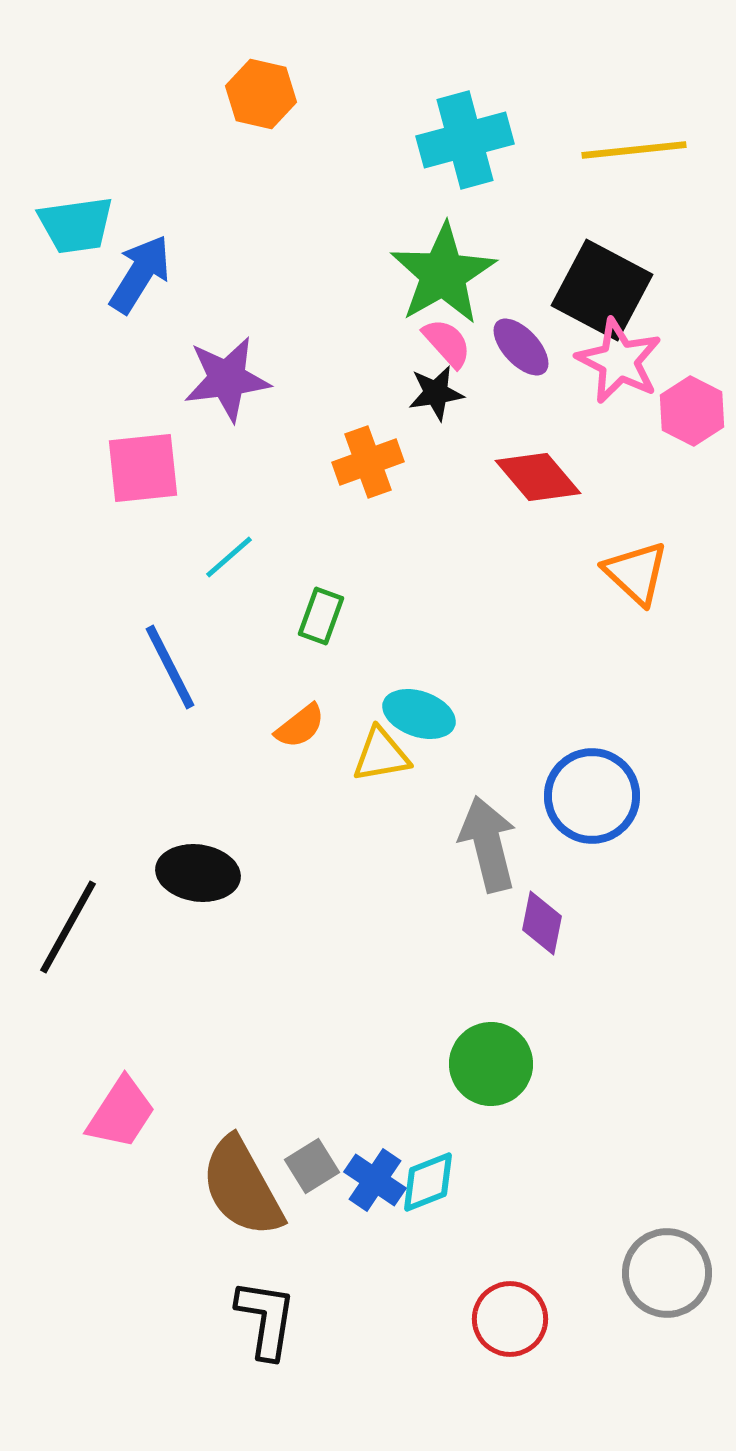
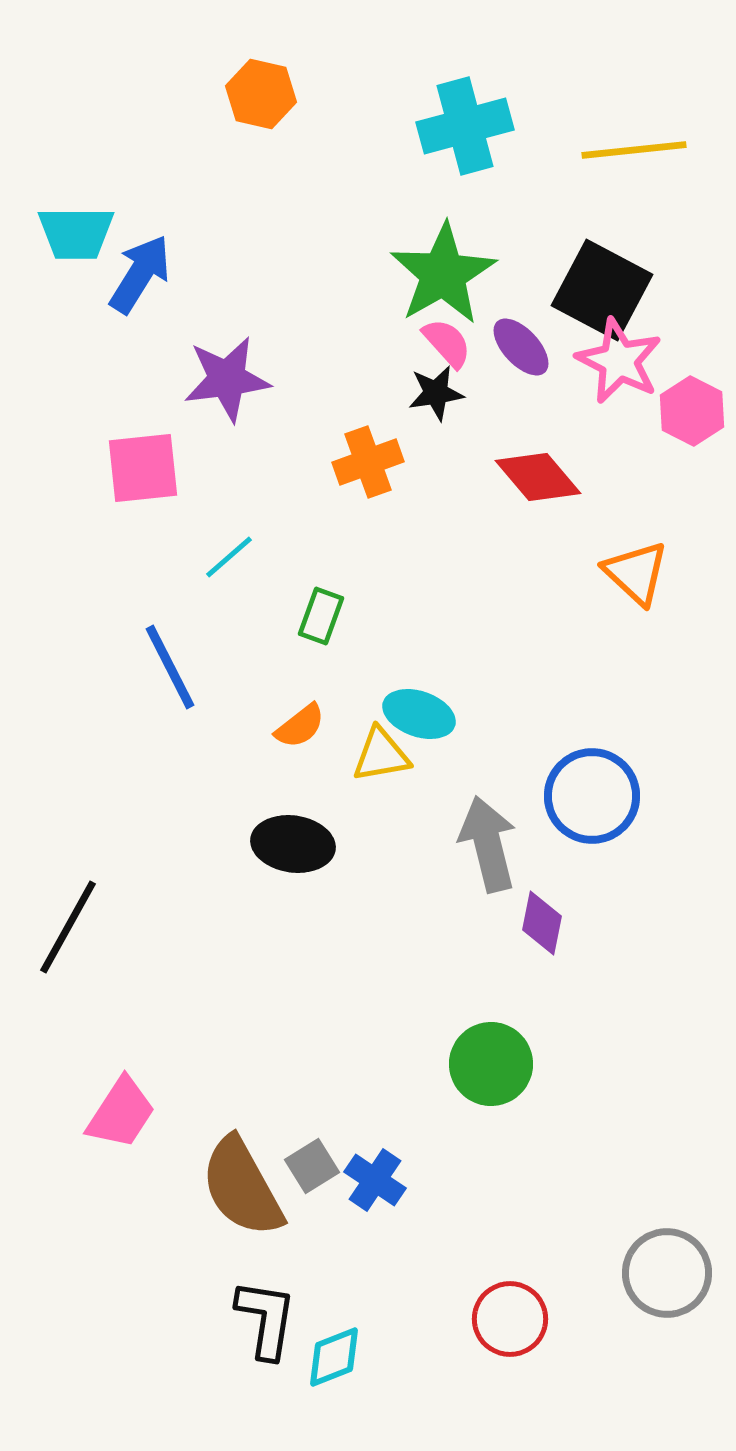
cyan cross: moved 14 px up
cyan trapezoid: moved 8 px down; rotated 8 degrees clockwise
black ellipse: moved 95 px right, 29 px up
cyan diamond: moved 94 px left, 175 px down
